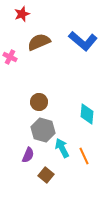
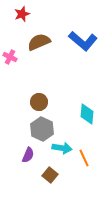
gray hexagon: moved 1 px left, 1 px up; rotated 10 degrees clockwise
cyan arrow: rotated 126 degrees clockwise
orange line: moved 2 px down
brown square: moved 4 px right
